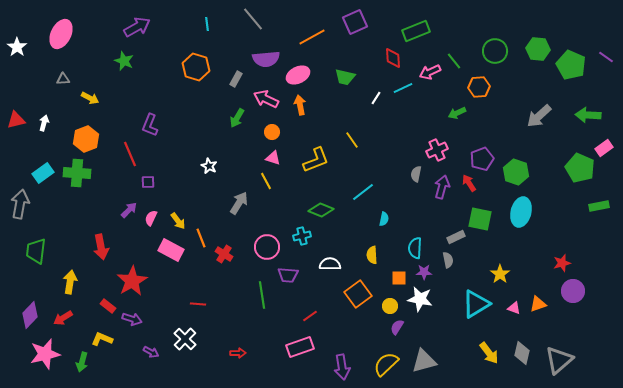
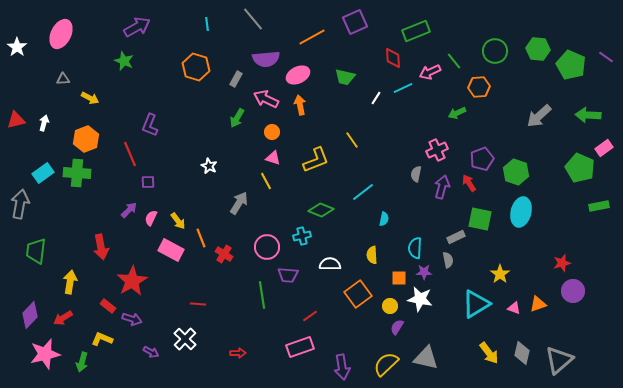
gray triangle at (424, 361): moved 2 px right, 3 px up; rotated 28 degrees clockwise
